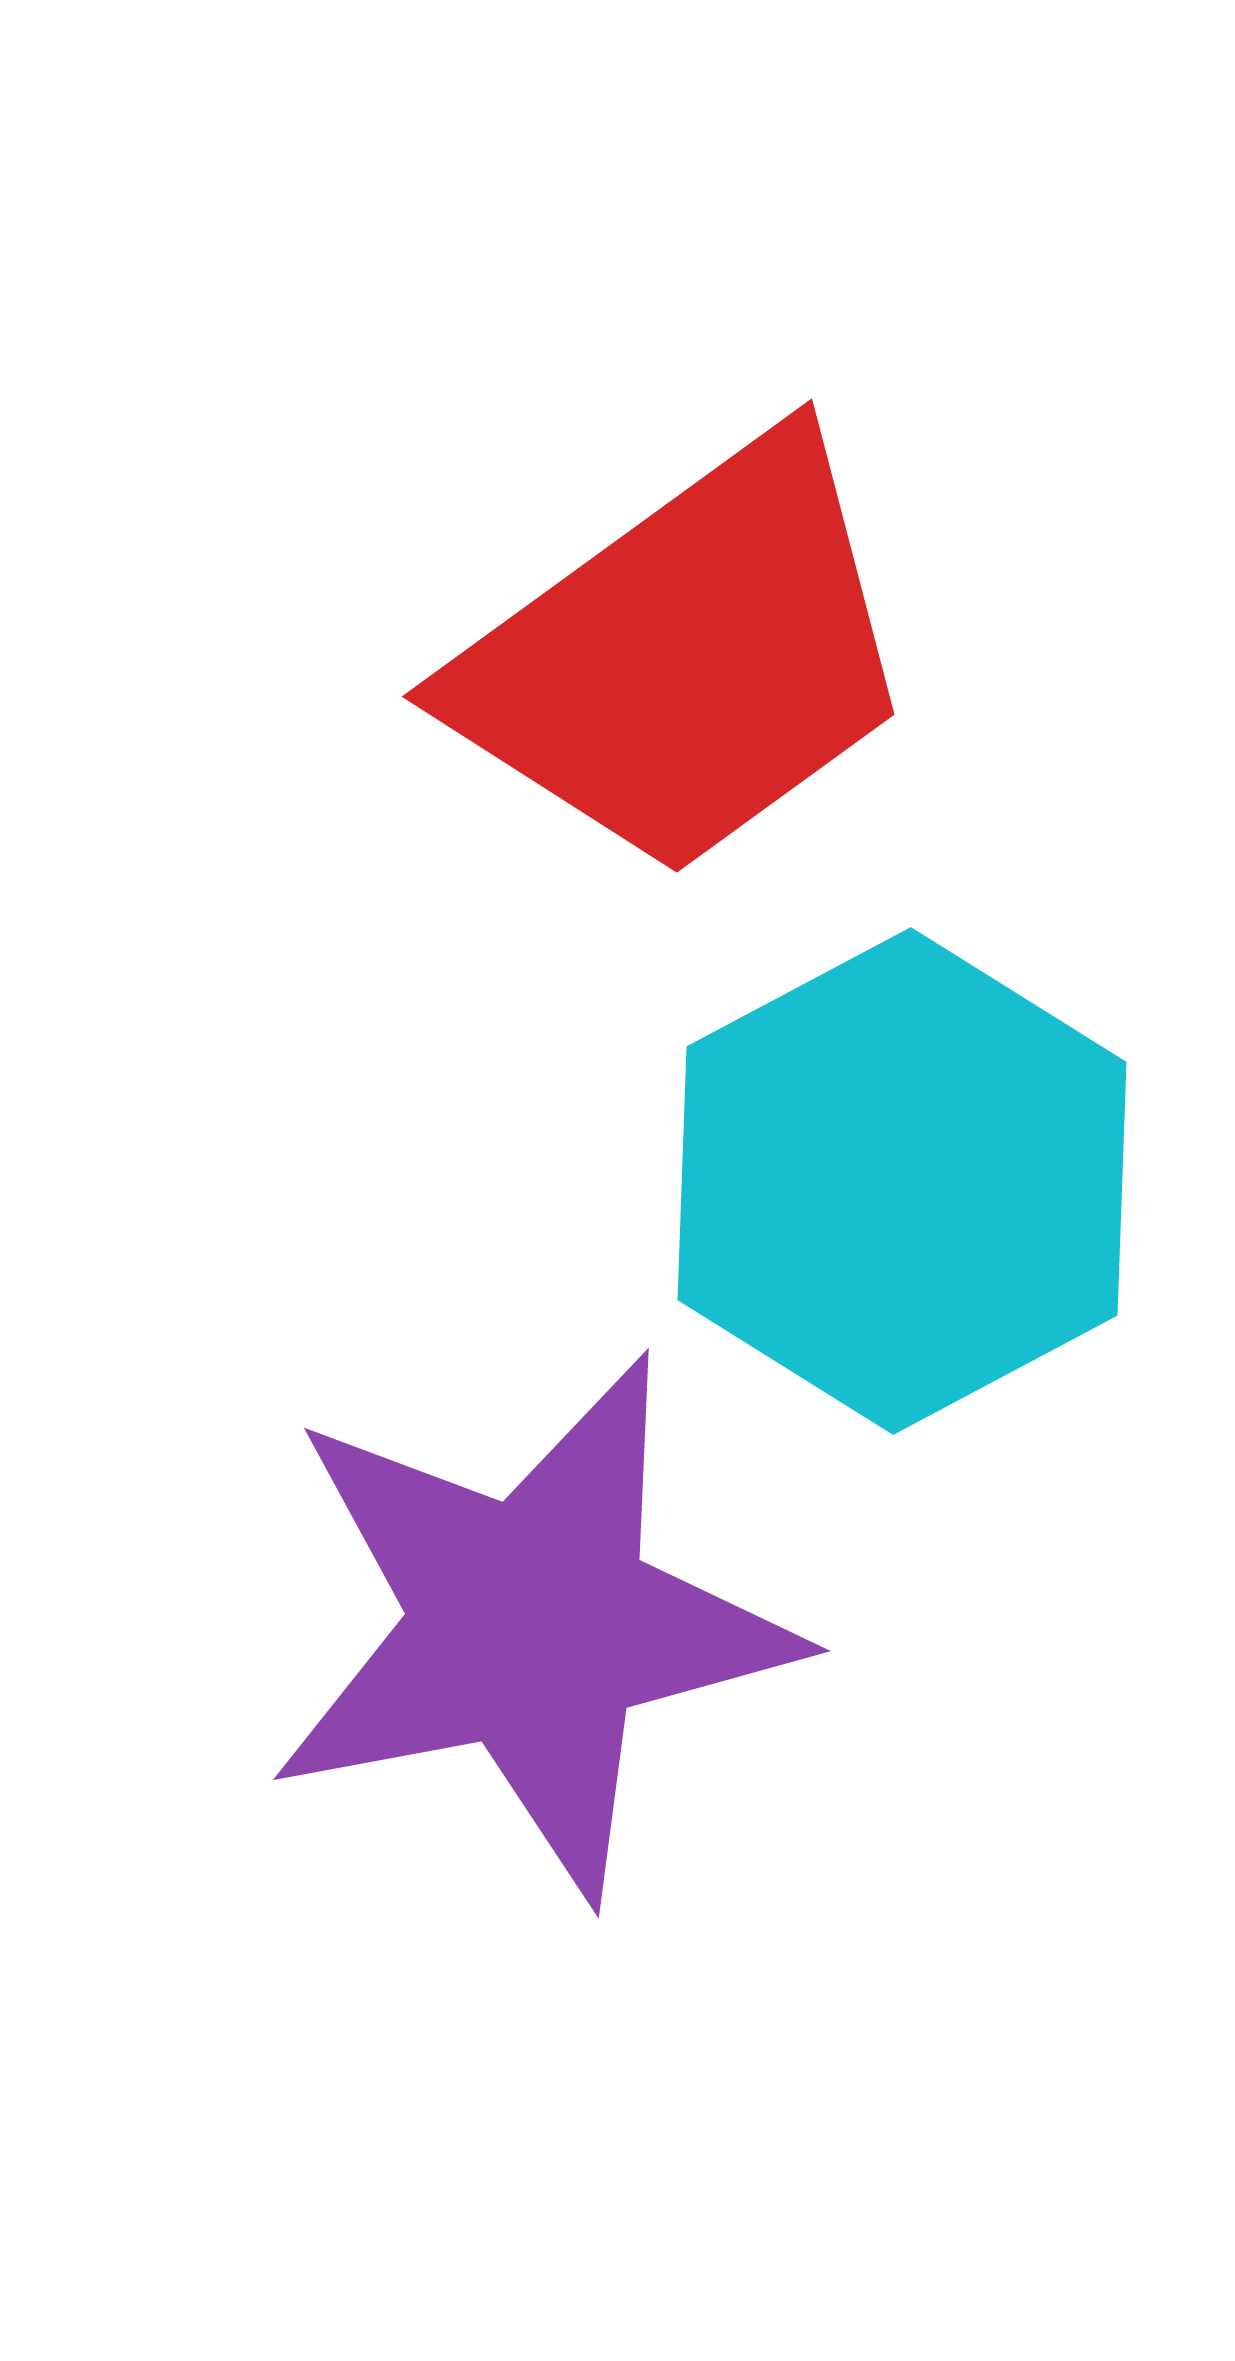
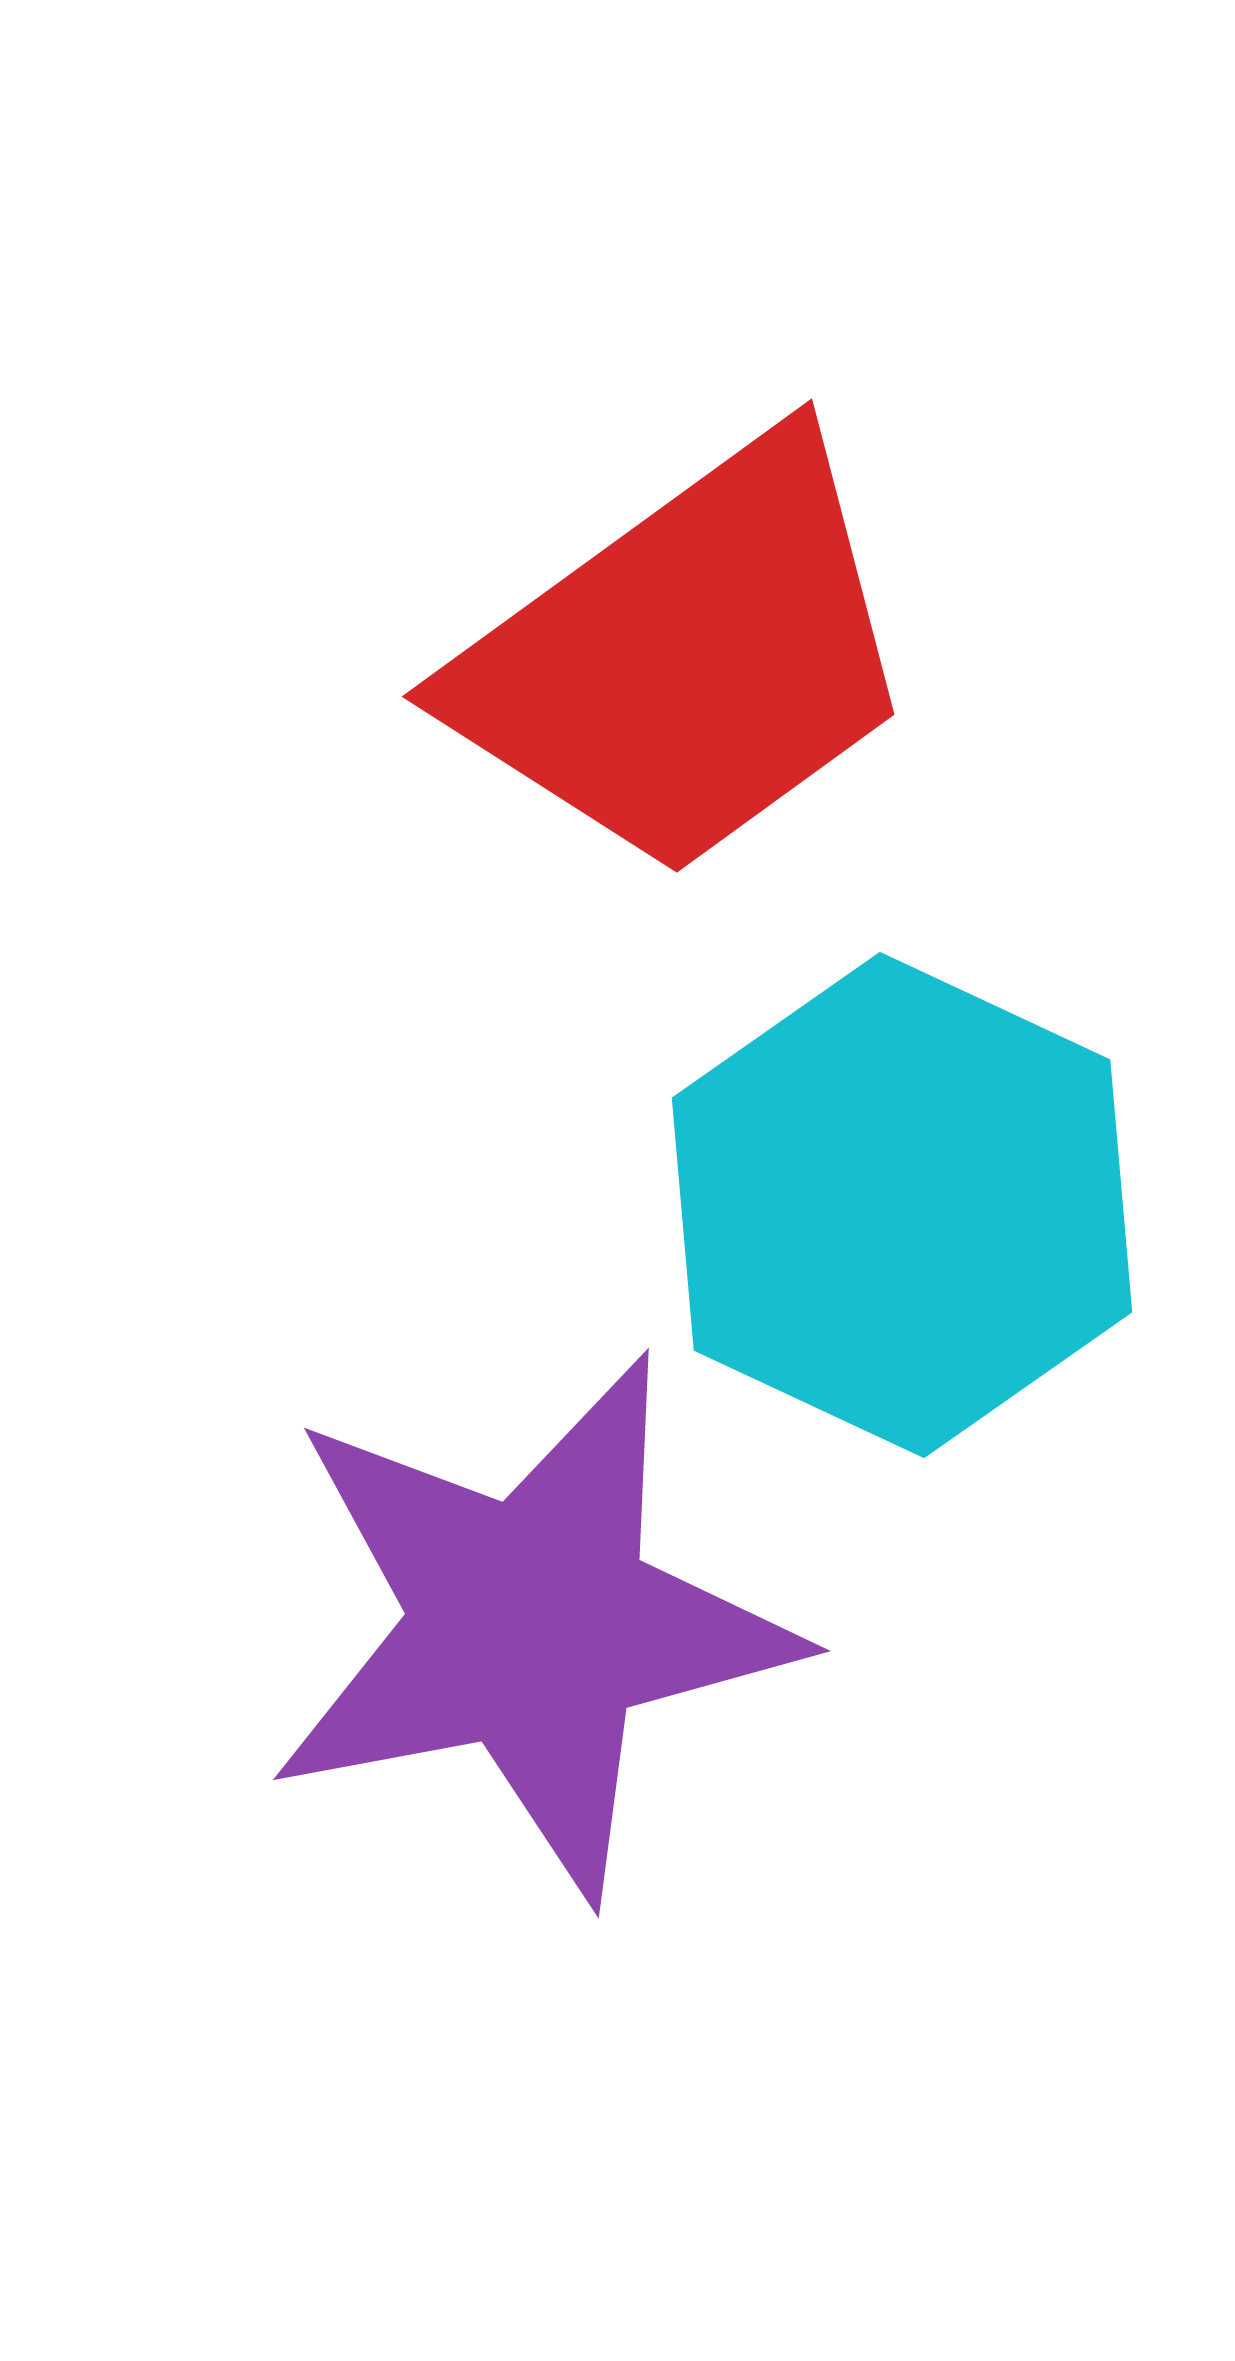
cyan hexagon: moved 24 px down; rotated 7 degrees counterclockwise
